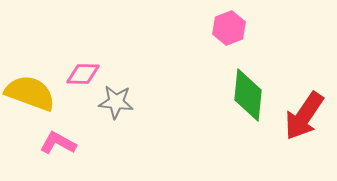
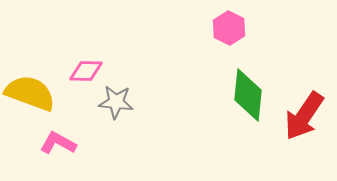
pink hexagon: rotated 12 degrees counterclockwise
pink diamond: moved 3 px right, 3 px up
